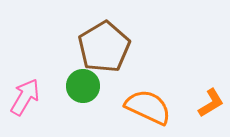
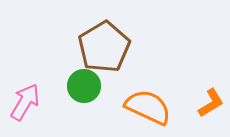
green circle: moved 1 px right
pink arrow: moved 5 px down
